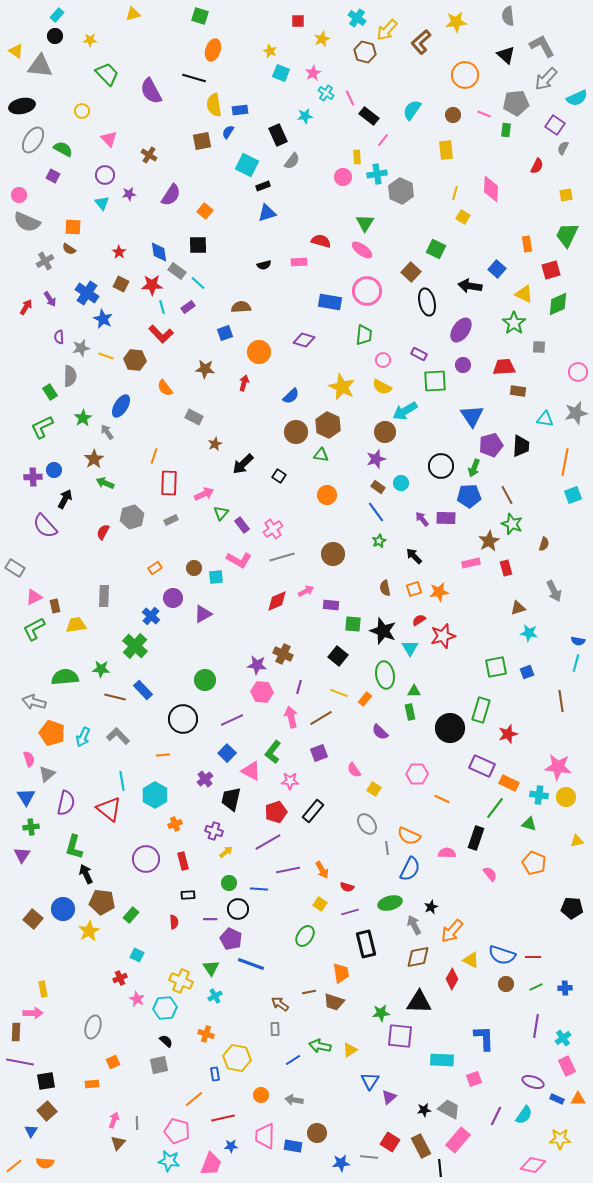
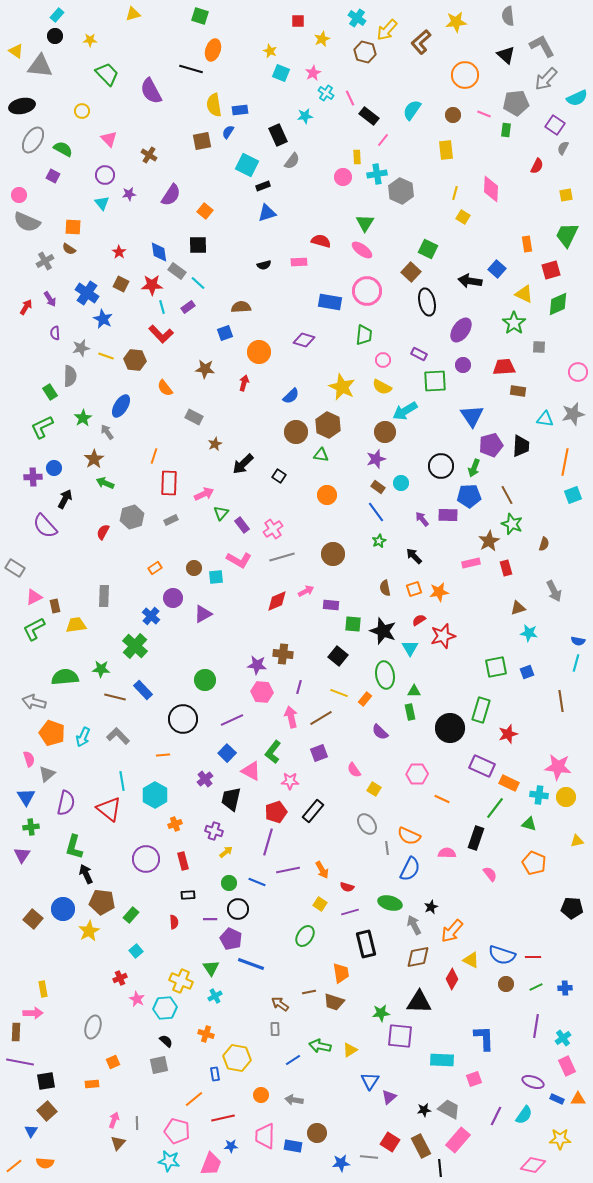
black line at (194, 78): moved 3 px left, 9 px up
green square at (436, 249): moved 8 px left
black arrow at (470, 286): moved 5 px up
purple semicircle at (59, 337): moved 4 px left, 4 px up
gray star at (576, 413): moved 3 px left, 1 px down
blue circle at (54, 470): moved 2 px up
purple rectangle at (446, 518): moved 2 px right, 3 px up
brown cross at (283, 654): rotated 18 degrees counterclockwise
purple line at (268, 842): rotated 44 degrees counterclockwise
blue line at (259, 889): moved 2 px left, 7 px up; rotated 18 degrees clockwise
green ellipse at (390, 903): rotated 30 degrees clockwise
cyan square at (137, 955): moved 1 px left, 4 px up; rotated 24 degrees clockwise
